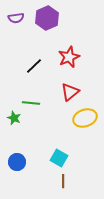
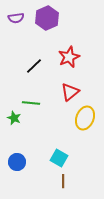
yellow ellipse: rotated 50 degrees counterclockwise
